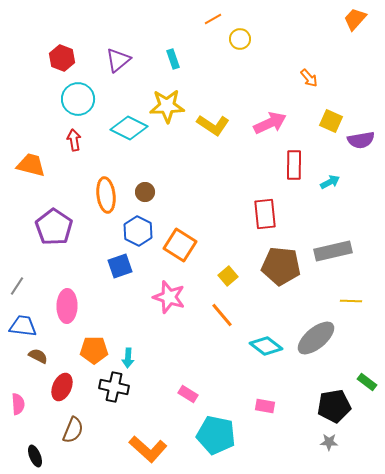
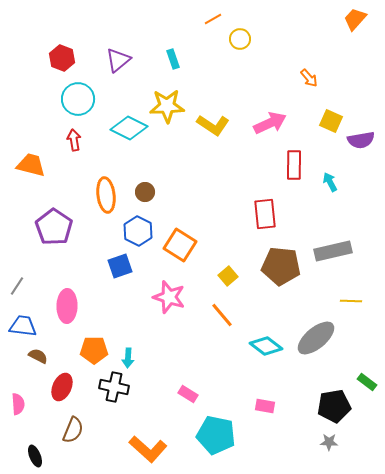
cyan arrow at (330, 182): rotated 90 degrees counterclockwise
